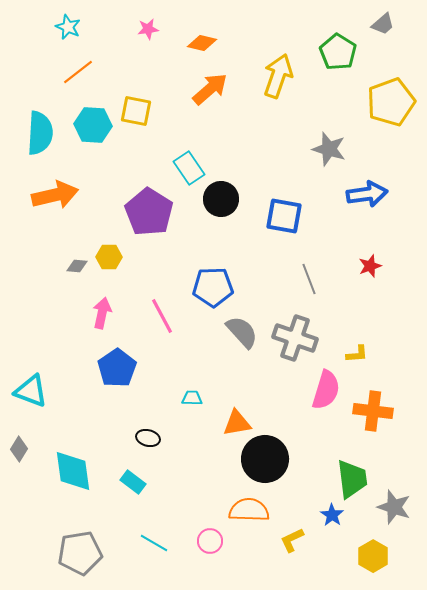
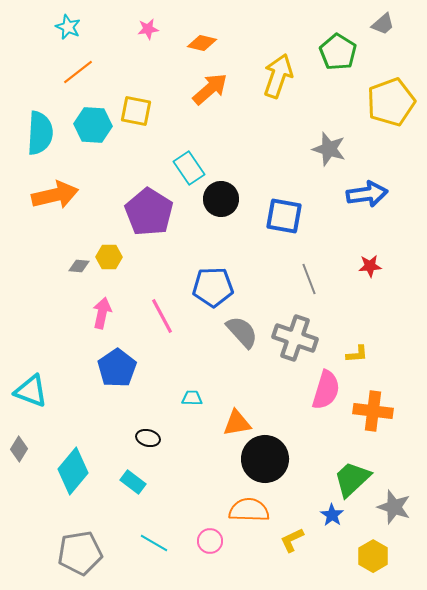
gray diamond at (77, 266): moved 2 px right
red star at (370, 266): rotated 15 degrees clockwise
cyan diamond at (73, 471): rotated 48 degrees clockwise
green trapezoid at (352, 479): rotated 126 degrees counterclockwise
